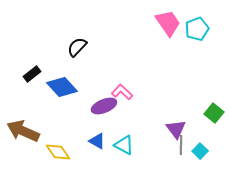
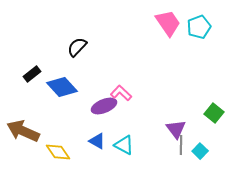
cyan pentagon: moved 2 px right, 2 px up
pink L-shape: moved 1 px left, 1 px down
